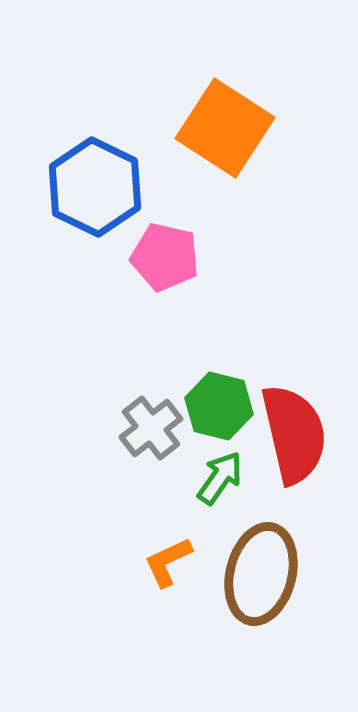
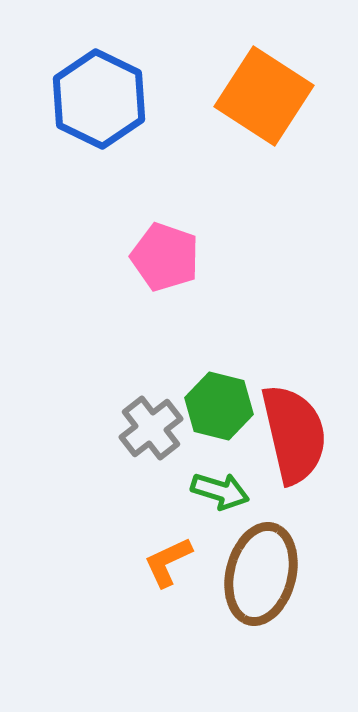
orange square: moved 39 px right, 32 px up
blue hexagon: moved 4 px right, 88 px up
pink pentagon: rotated 6 degrees clockwise
green arrow: moved 13 px down; rotated 72 degrees clockwise
